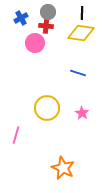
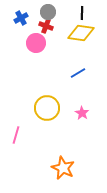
red cross: rotated 16 degrees clockwise
pink circle: moved 1 px right
blue line: rotated 49 degrees counterclockwise
